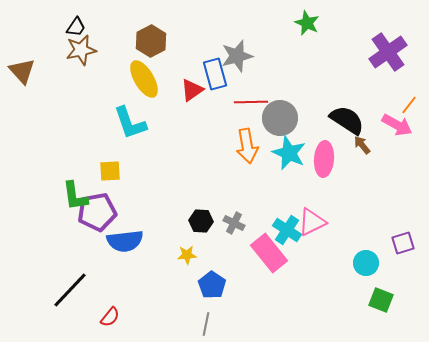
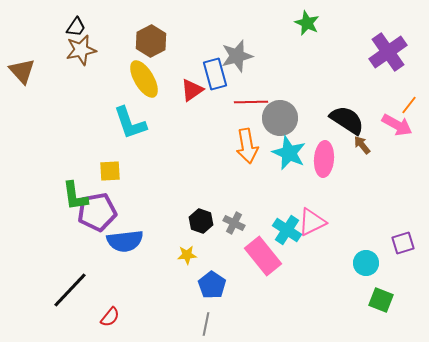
black hexagon: rotated 15 degrees clockwise
pink rectangle: moved 6 px left, 3 px down
